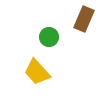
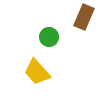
brown rectangle: moved 2 px up
